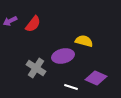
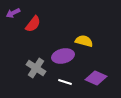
purple arrow: moved 3 px right, 8 px up
white line: moved 6 px left, 5 px up
